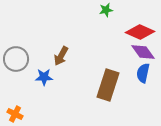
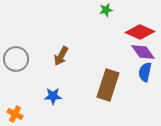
blue semicircle: moved 2 px right, 1 px up
blue star: moved 9 px right, 19 px down
